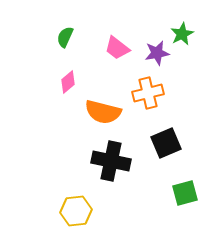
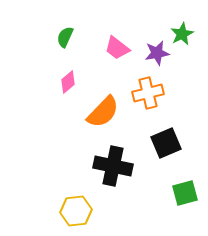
orange semicircle: rotated 60 degrees counterclockwise
black cross: moved 2 px right, 5 px down
